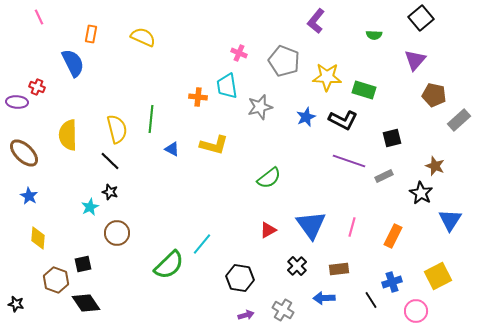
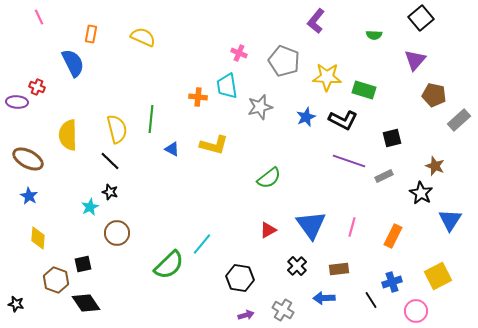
brown ellipse at (24, 153): moved 4 px right, 6 px down; rotated 16 degrees counterclockwise
